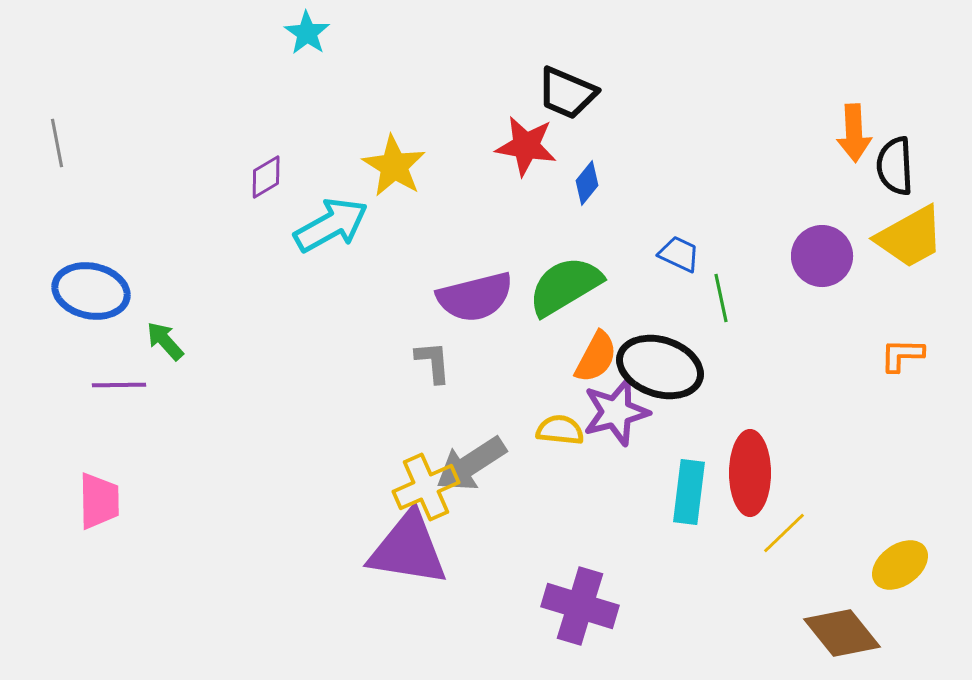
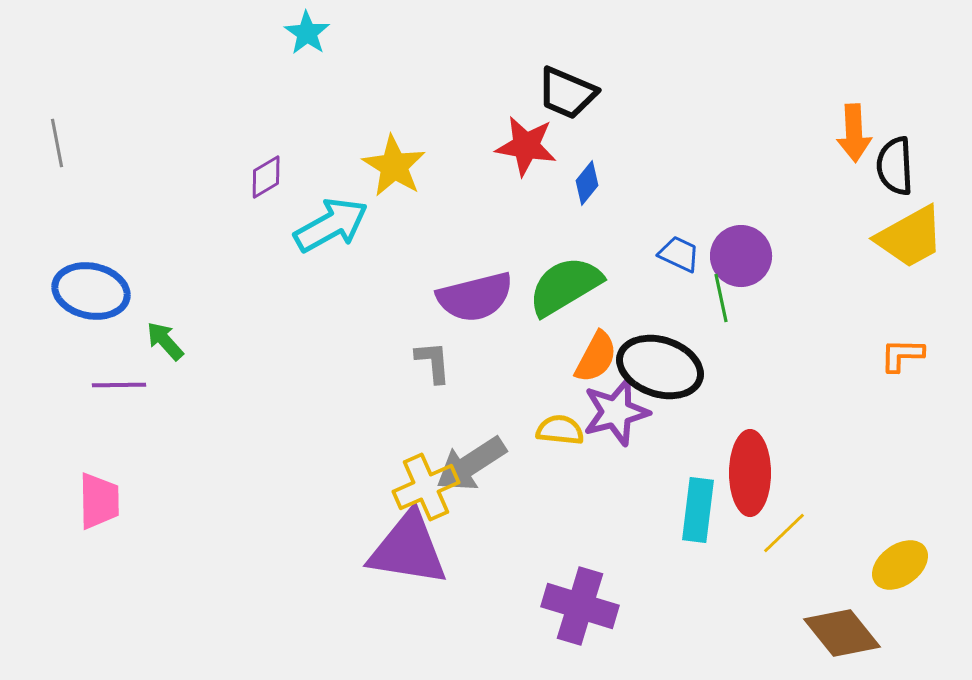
purple circle: moved 81 px left
cyan rectangle: moved 9 px right, 18 px down
